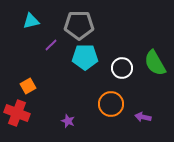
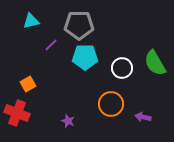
orange square: moved 2 px up
